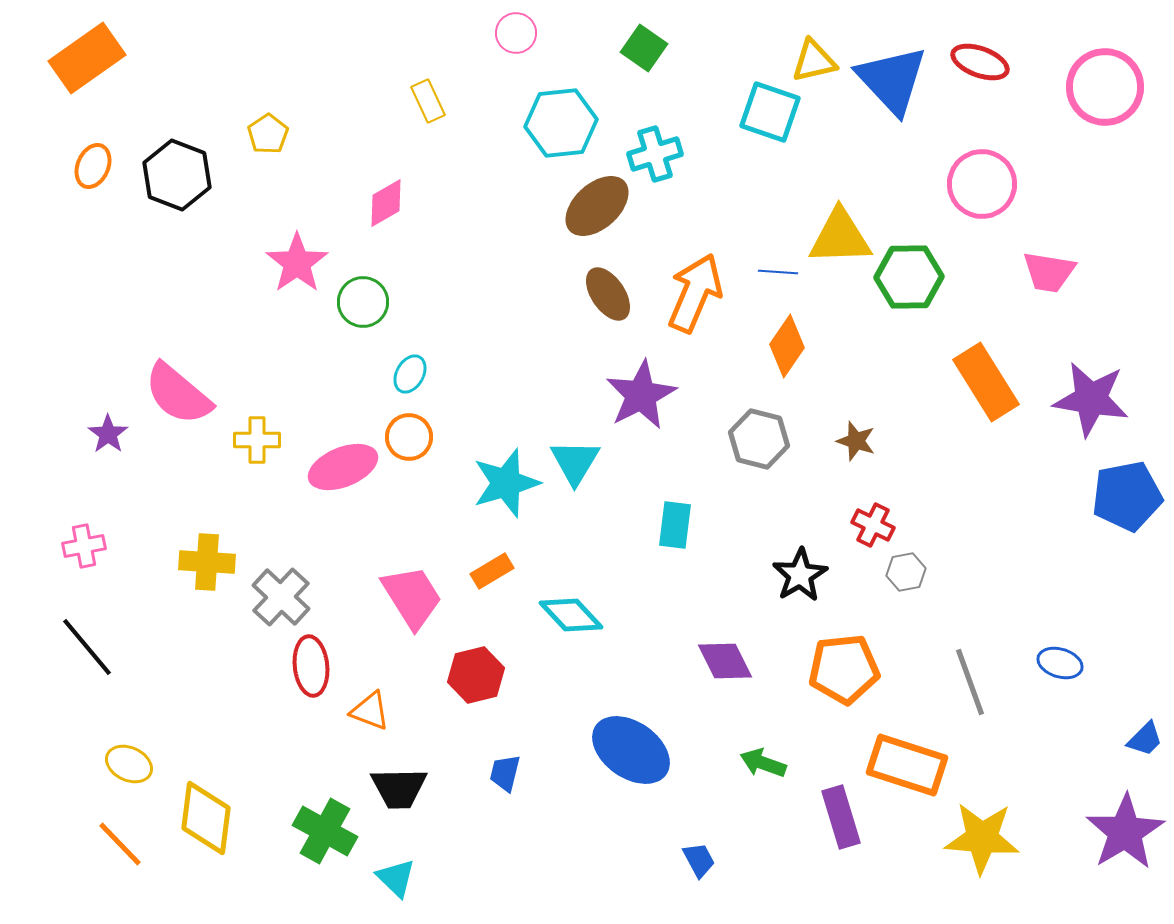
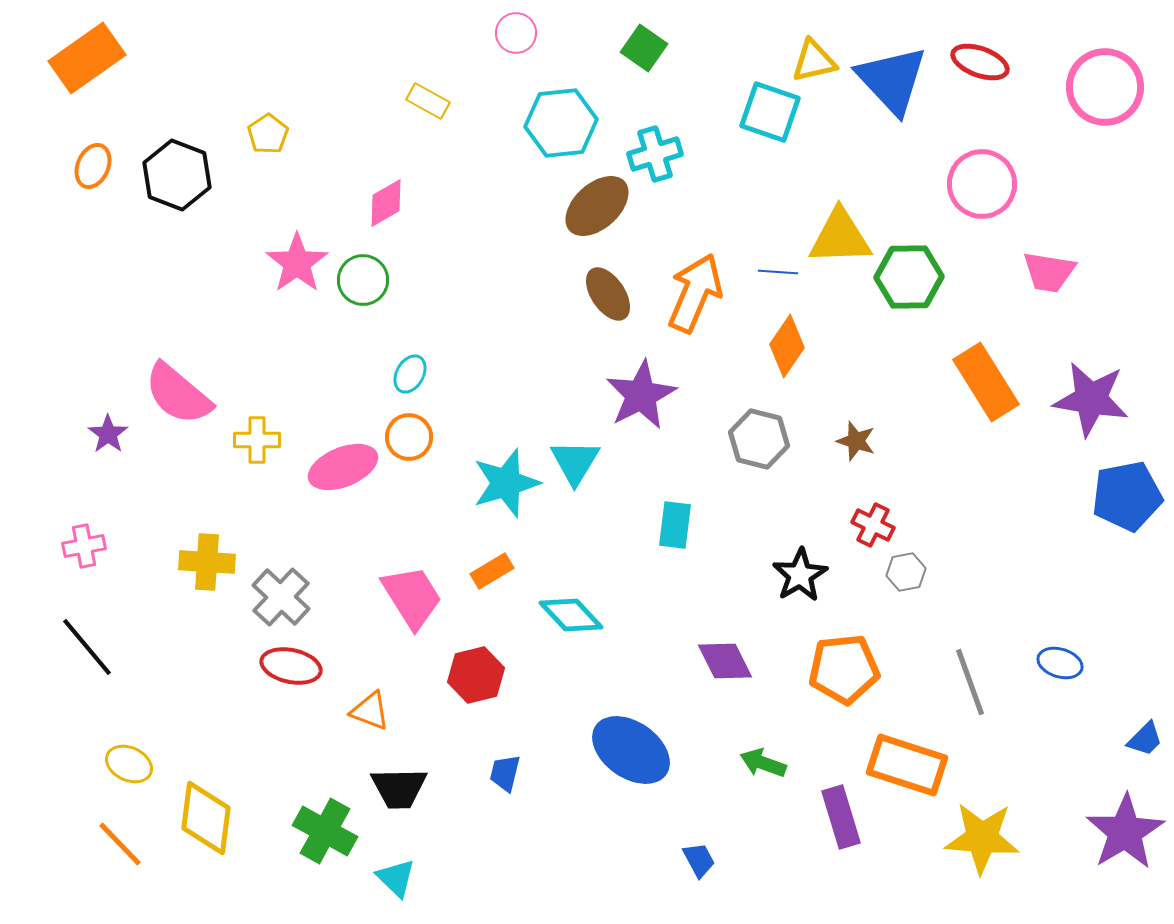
yellow rectangle at (428, 101): rotated 36 degrees counterclockwise
green circle at (363, 302): moved 22 px up
red ellipse at (311, 666): moved 20 px left; rotated 72 degrees counterclockwise
